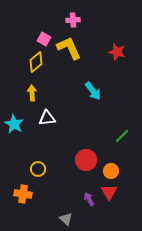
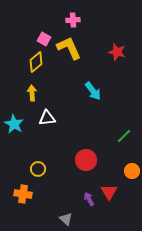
green line: moved 2 px right
orange circle: moved 21 px right
